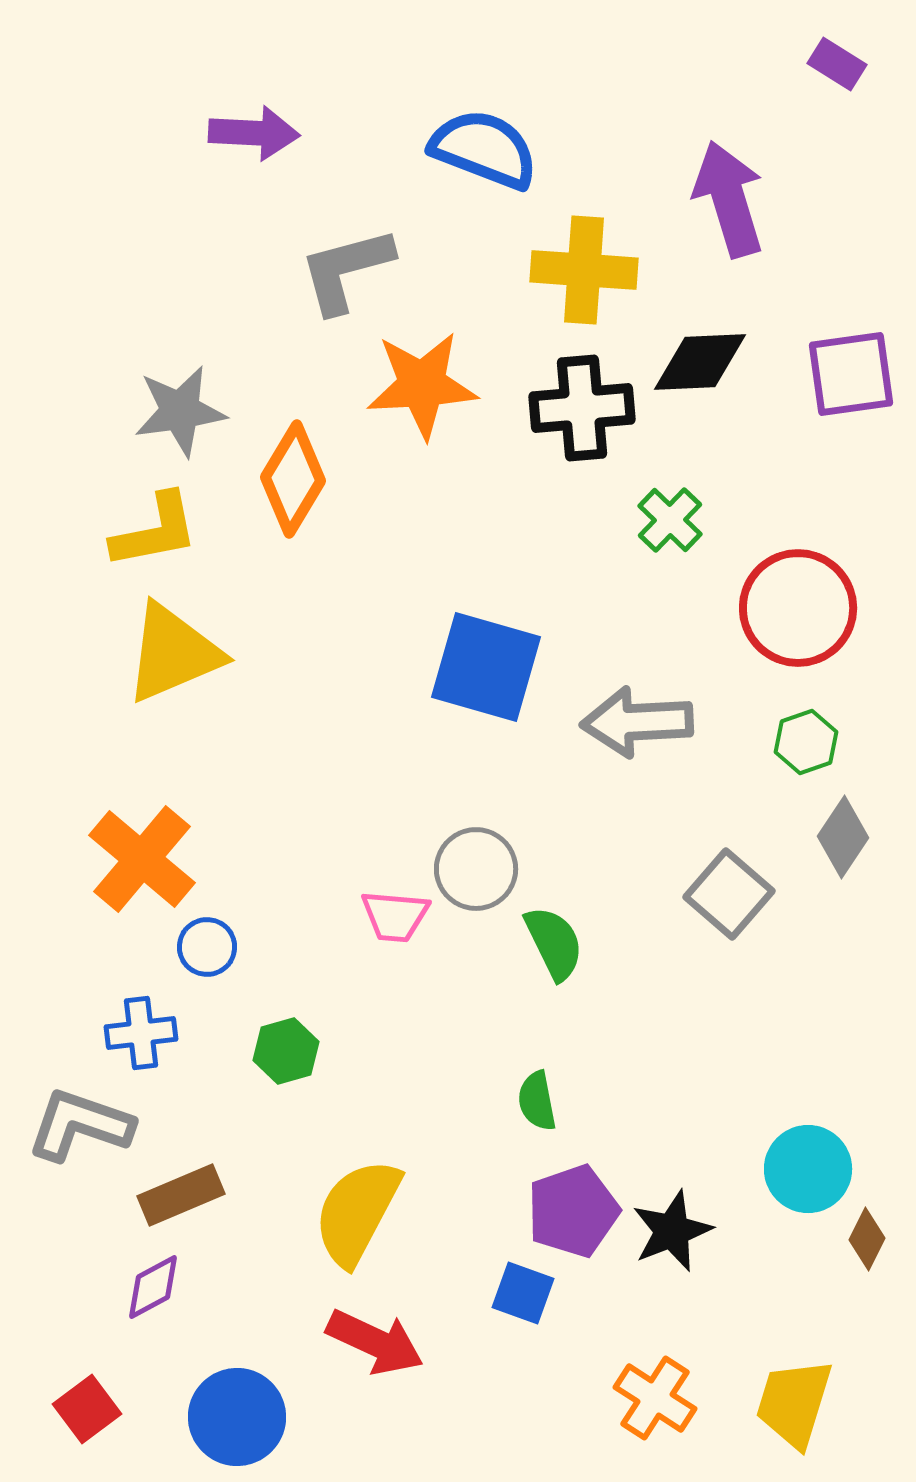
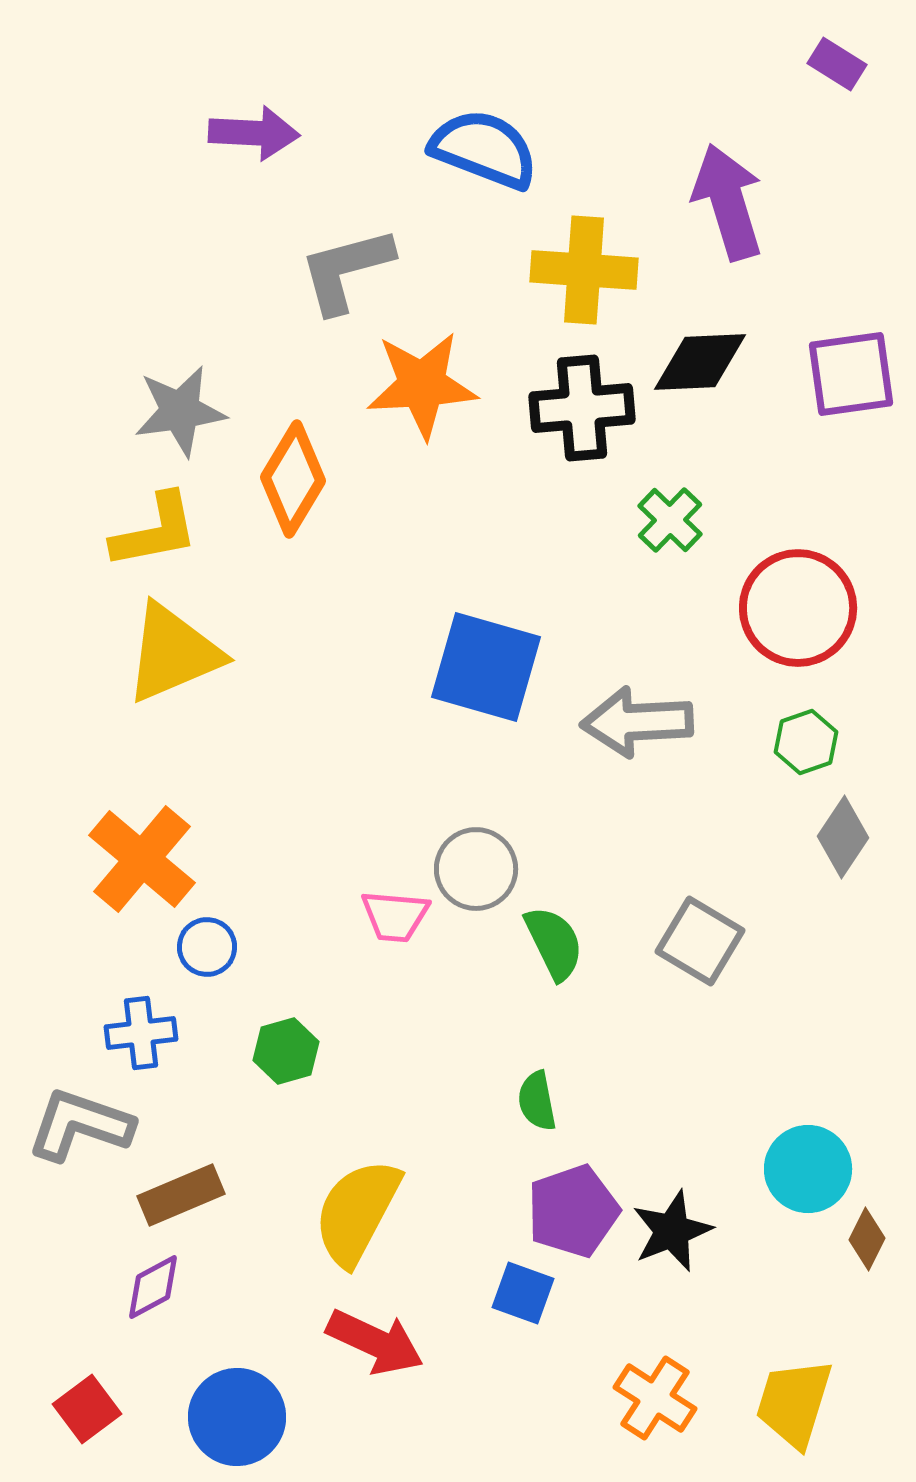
purple arrow at (729, 199): moved 1 px left, 3 px down
gray square at (729, 894): moved 29 px left, 47 px down; rotated 10 degrees counterclockwise
